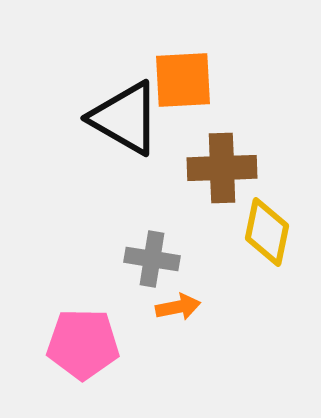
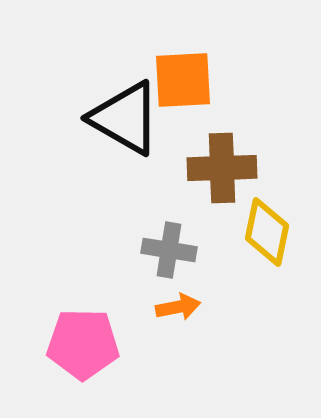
gray cross: moved 17 px right, 9 px up
